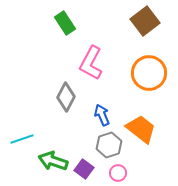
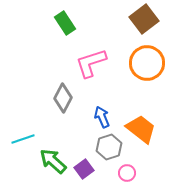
brown square: moved 1 px left, 2 px up
pink L-shape: rotated 44 degrees clockwise
orange circle: moved 2 px left, 10 px up
gray diamond: moved 3 px left, 1 px down
blue arrow: moved 2 px down
cyan line: moved 1 px right
gray hexagon: moved 2 px down
green arrow: rotated 24 degrees clockwise
purple square: rotated 18 degrees clockwise
pink circle: moved 9 px right
